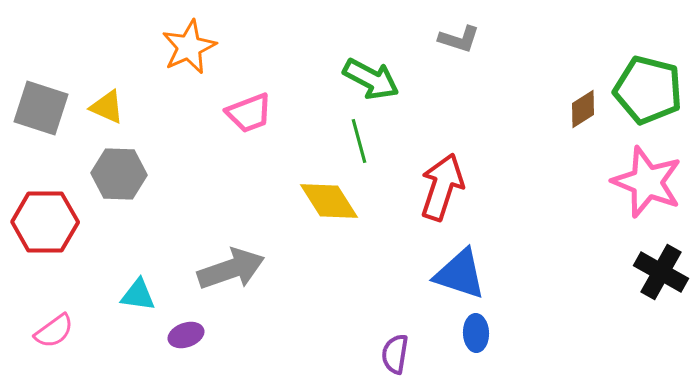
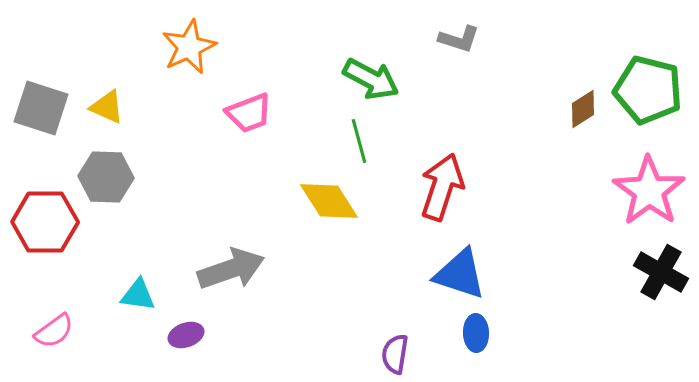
gray hexagon: moved 13 px left, 3 px down
pink star: moved 2 px right, 9 px down; rotated 14 degrees clockwise
